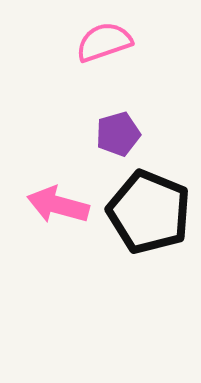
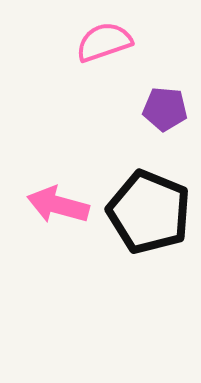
purple pentagon: moved 47 px right, 25 px up; rotated 21 degrees clockwise
